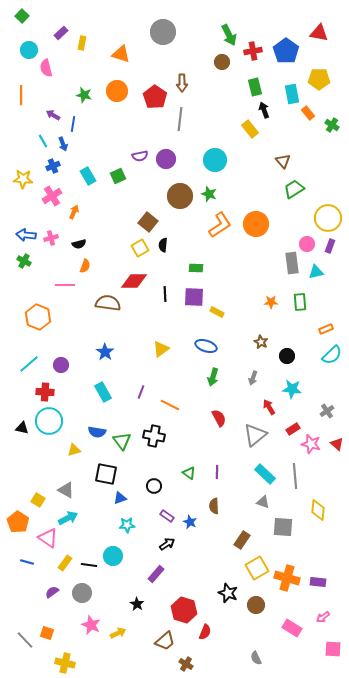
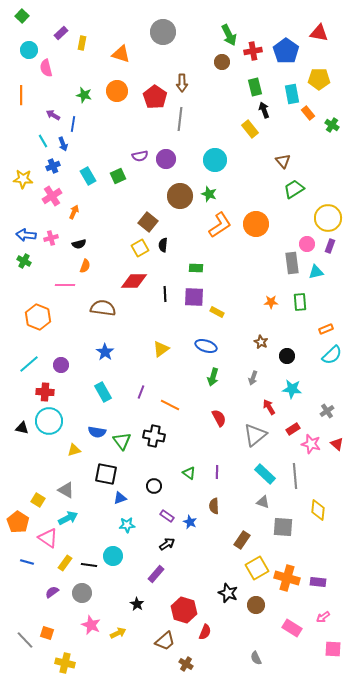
brown semicircle at (108, 303): moved 5 px left, 5 px down
